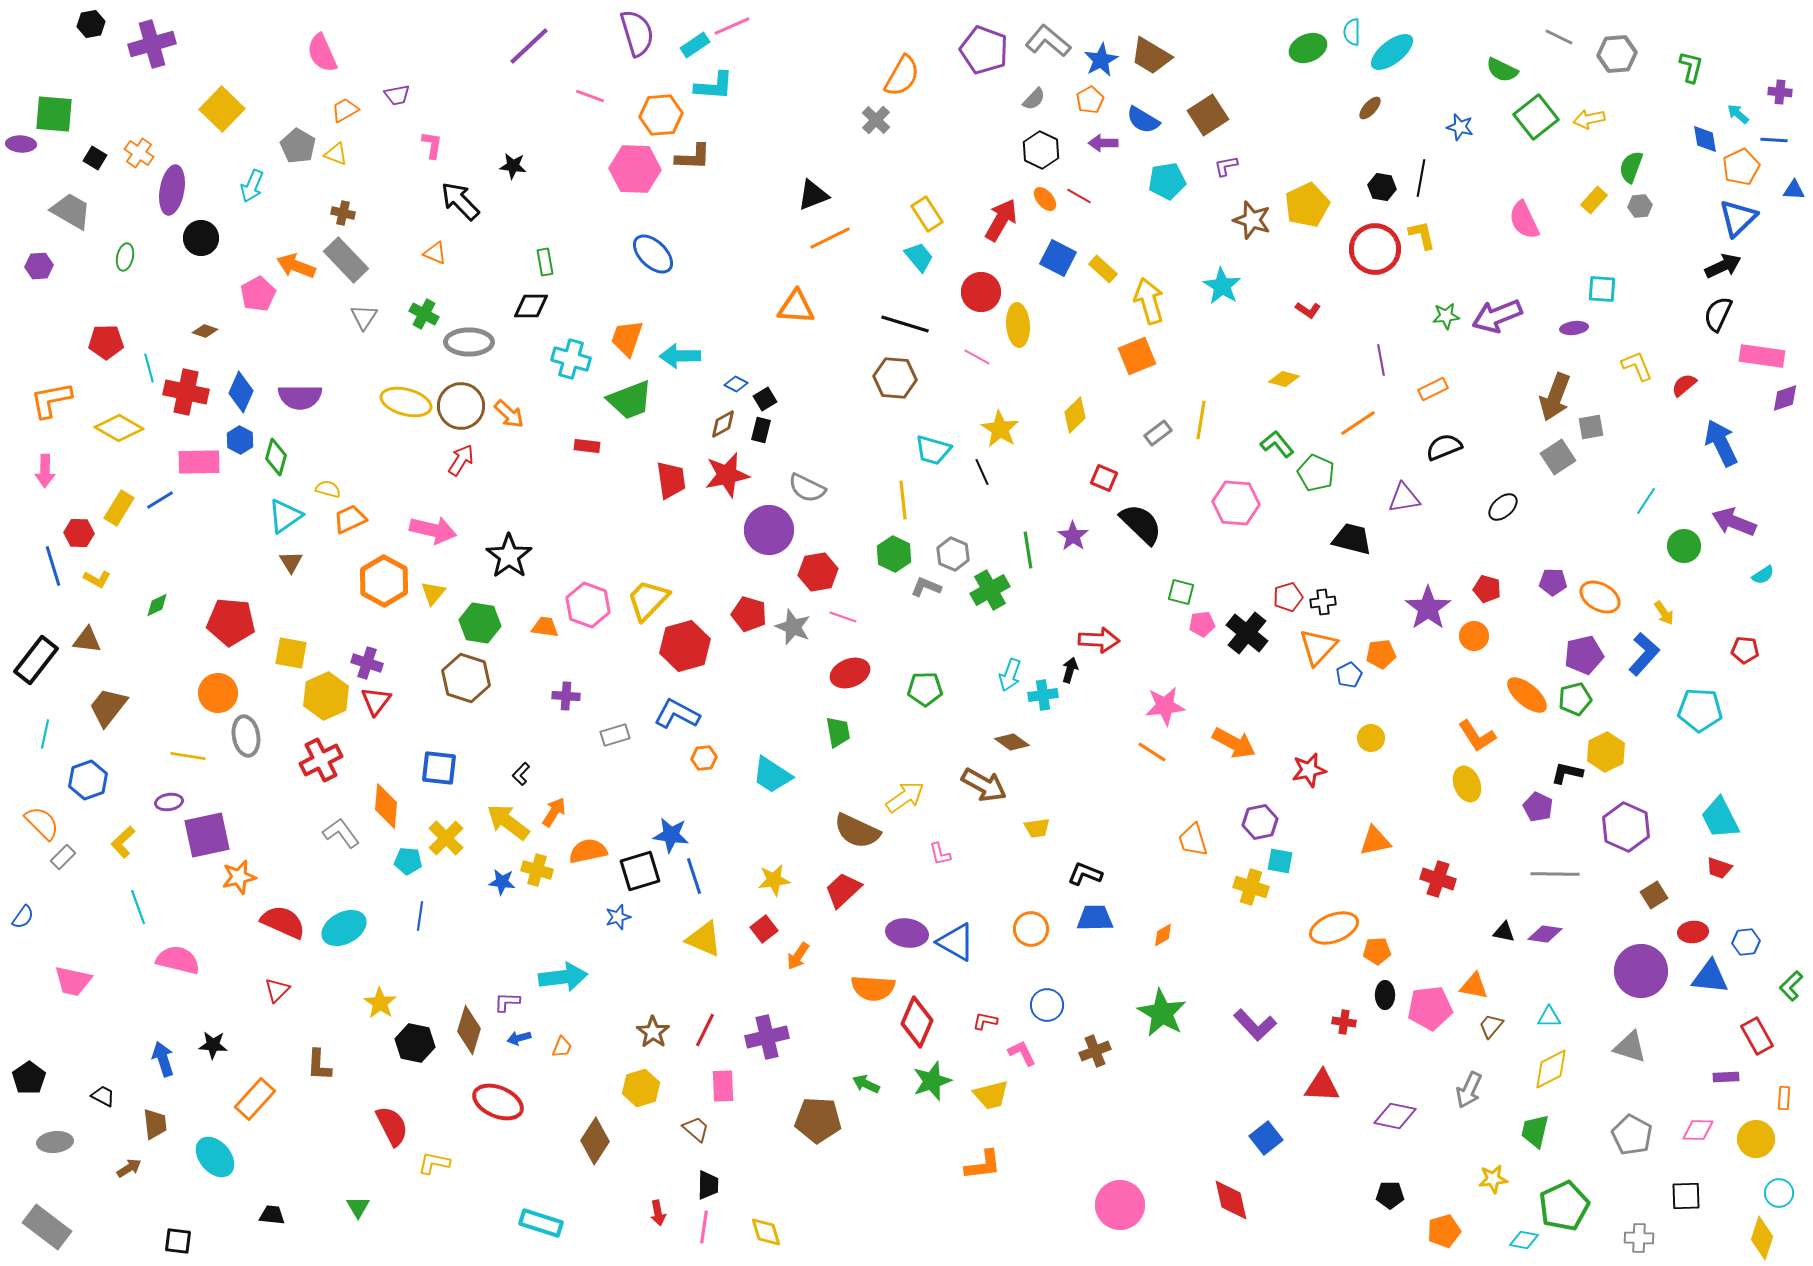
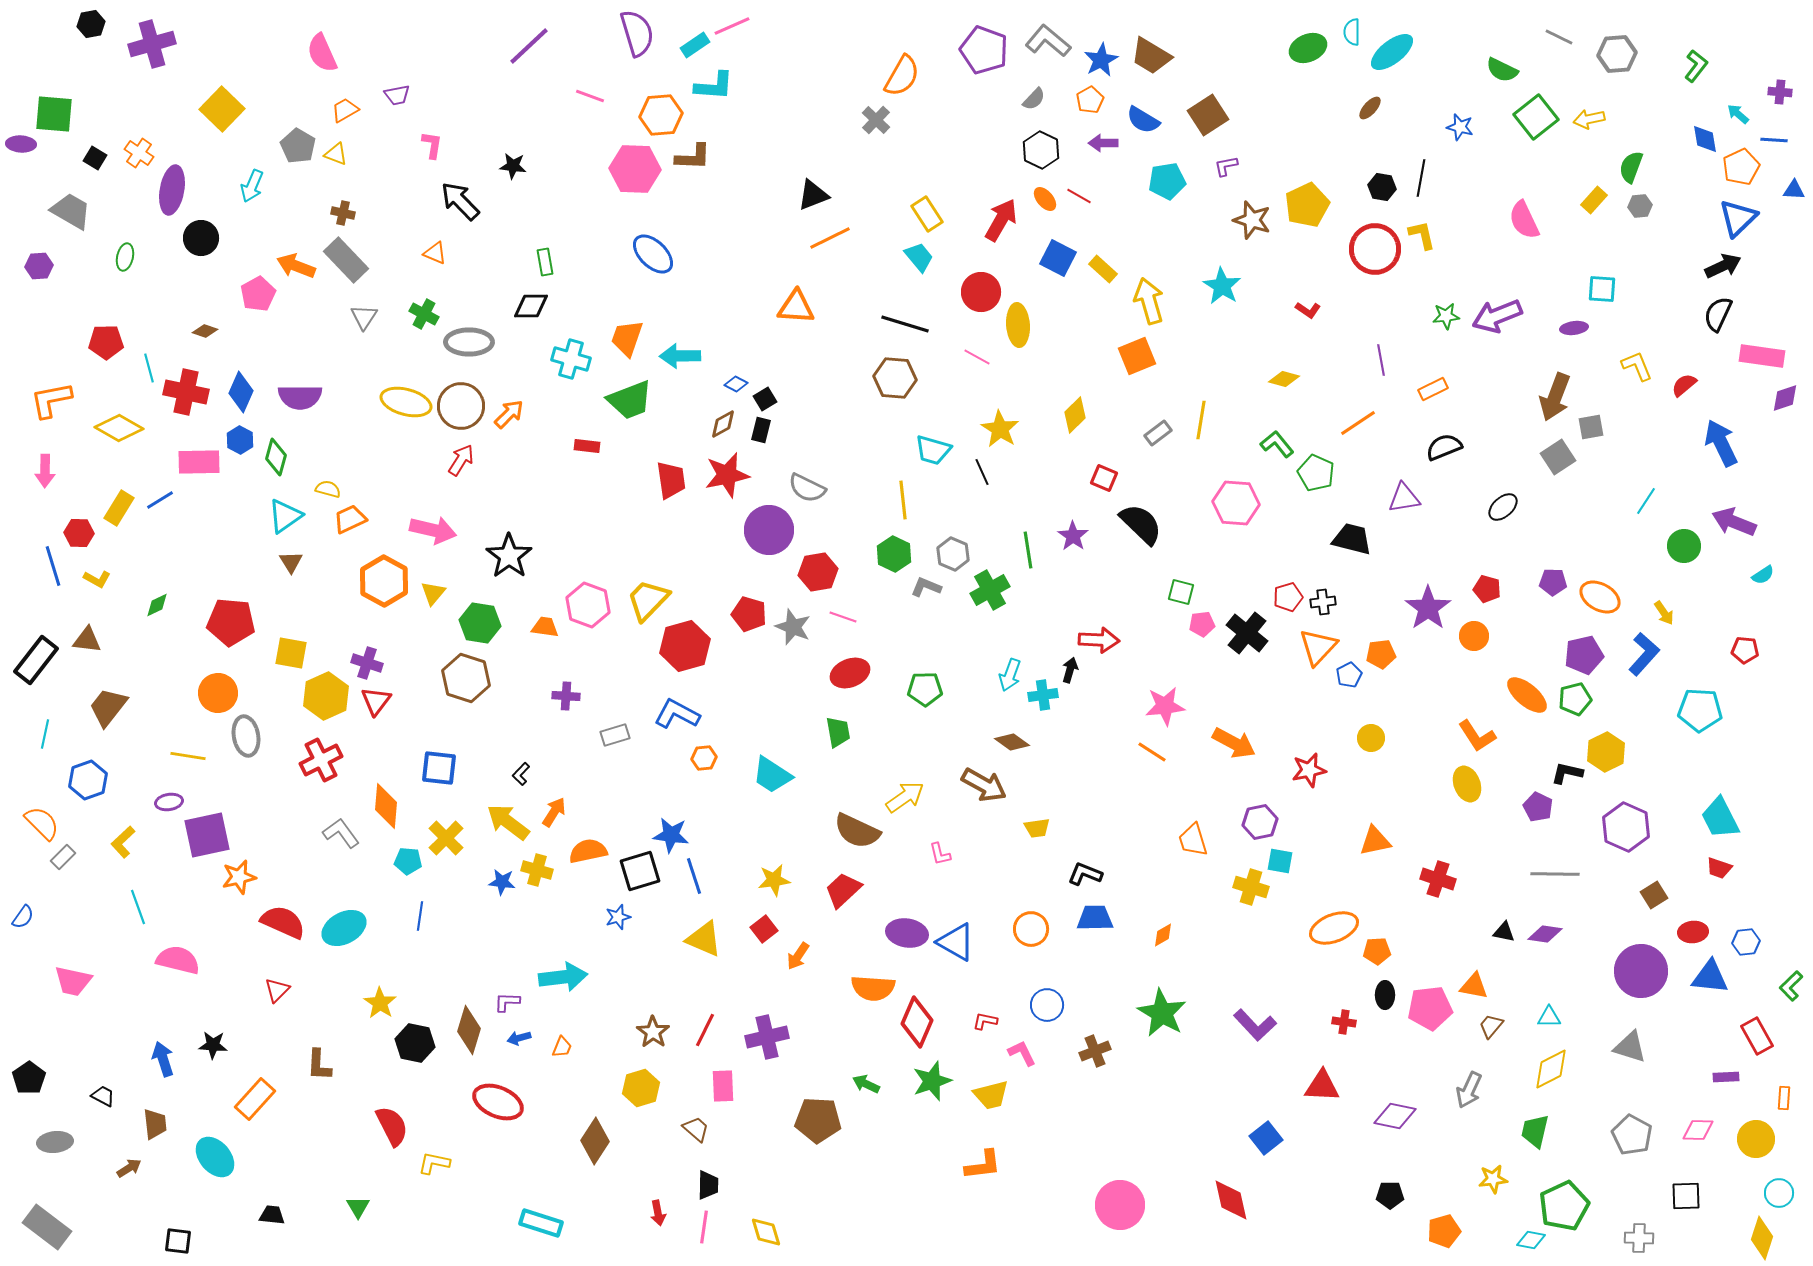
green L-shape at (1691, 67): moved 5 px right, 1 px up; rotated 24 degrees clockwise
orange arrow at (509, 414): rotated 88 degrees counterclockwise
cyan diamond at (1524, 1240): moved 7 px right
